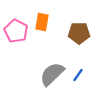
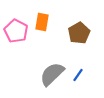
brown pentagon: rotated 30 degrees counterclockwise
